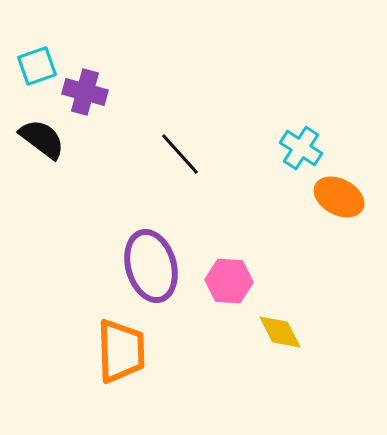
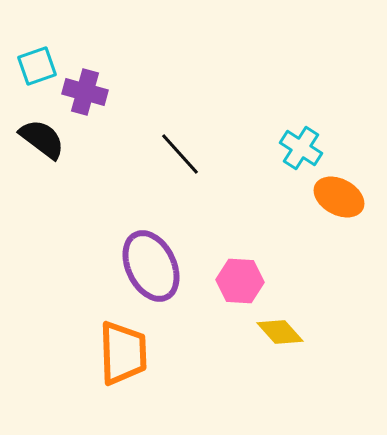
purple ellipse: rotated 10 degrees counterclockwise
pink hexagon: moved 11 px right
yellow diamond: rotated 15 degrees counterclockwise
orange trapezoid: moved 2 px right, 2 px down
